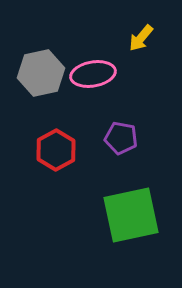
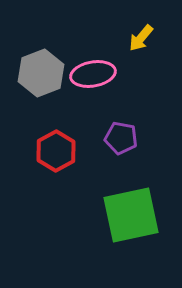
gray hexagon: rotated 9 degrees counterclockwise
red hexagon: moved 1 px down
